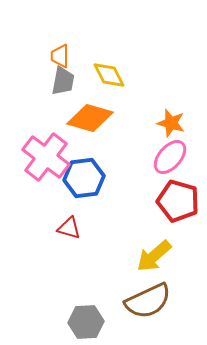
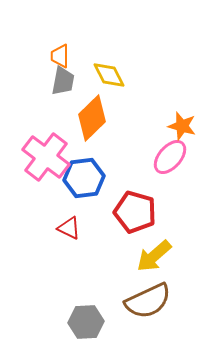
orange diamond: moved 2 px right; rotated 60 degrees counterclockwise
orange star: moved 11 px right, 3 px down
red pentagon: moved 43 px left, 11 px down
red triangle: rotated 10 degrees clockwise
